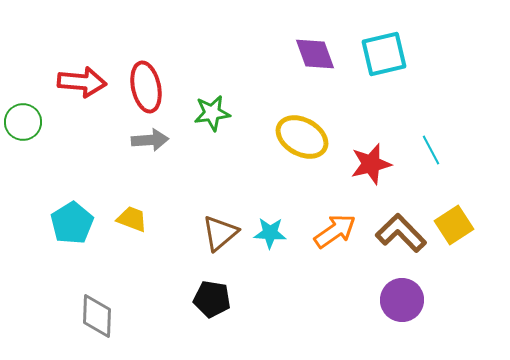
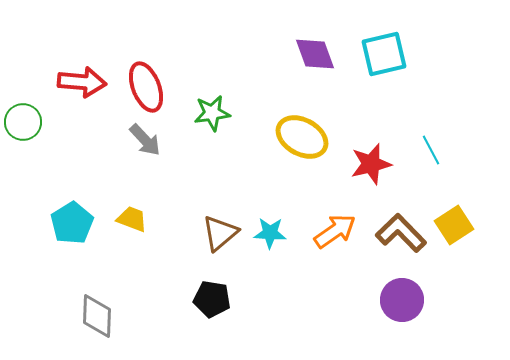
red ellipse: rotated 9 degrees counterclockwise
gray arrow: moved 5 px left; rotated 51 degrees clockwise
